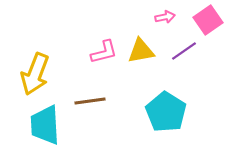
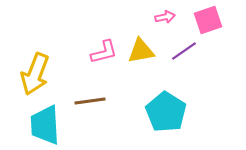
pink square: rotated 16 degrees clockwise
